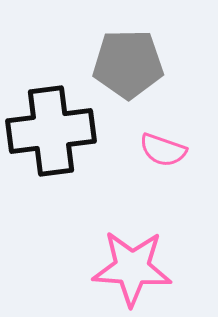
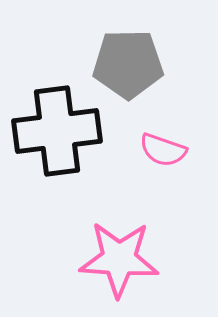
black cross: moved 6 px right
pink star: moved 13 px left, 9 px up
